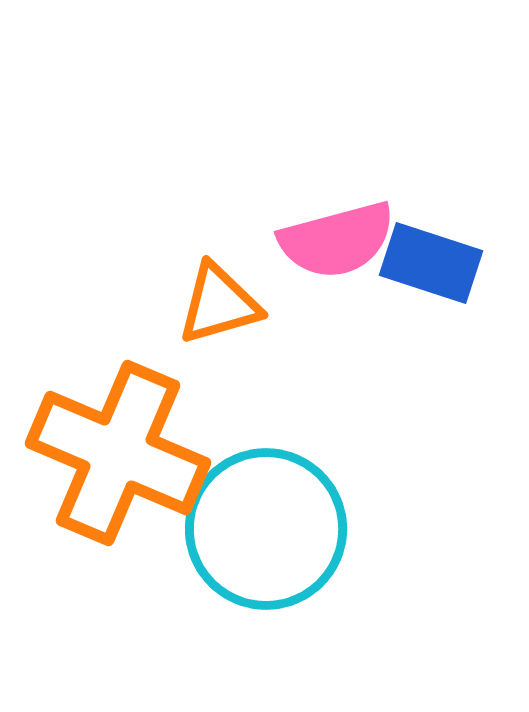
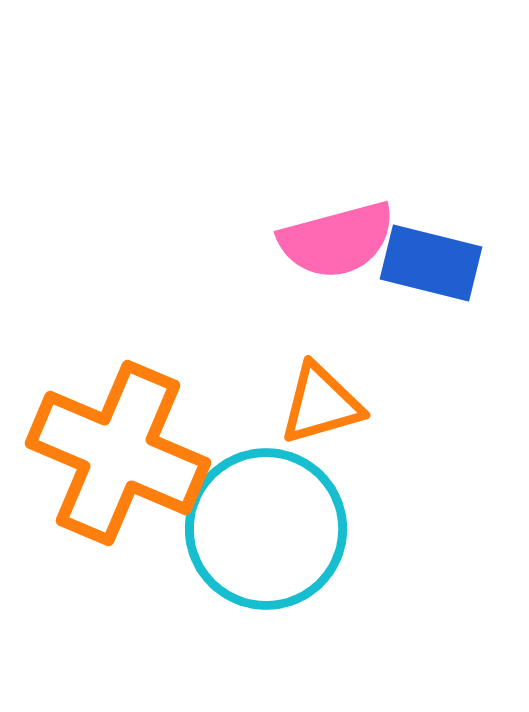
blue rectangle: rotated 4 degrees counterclockwise
orange triangle: moved 102 px right, 100 px down
